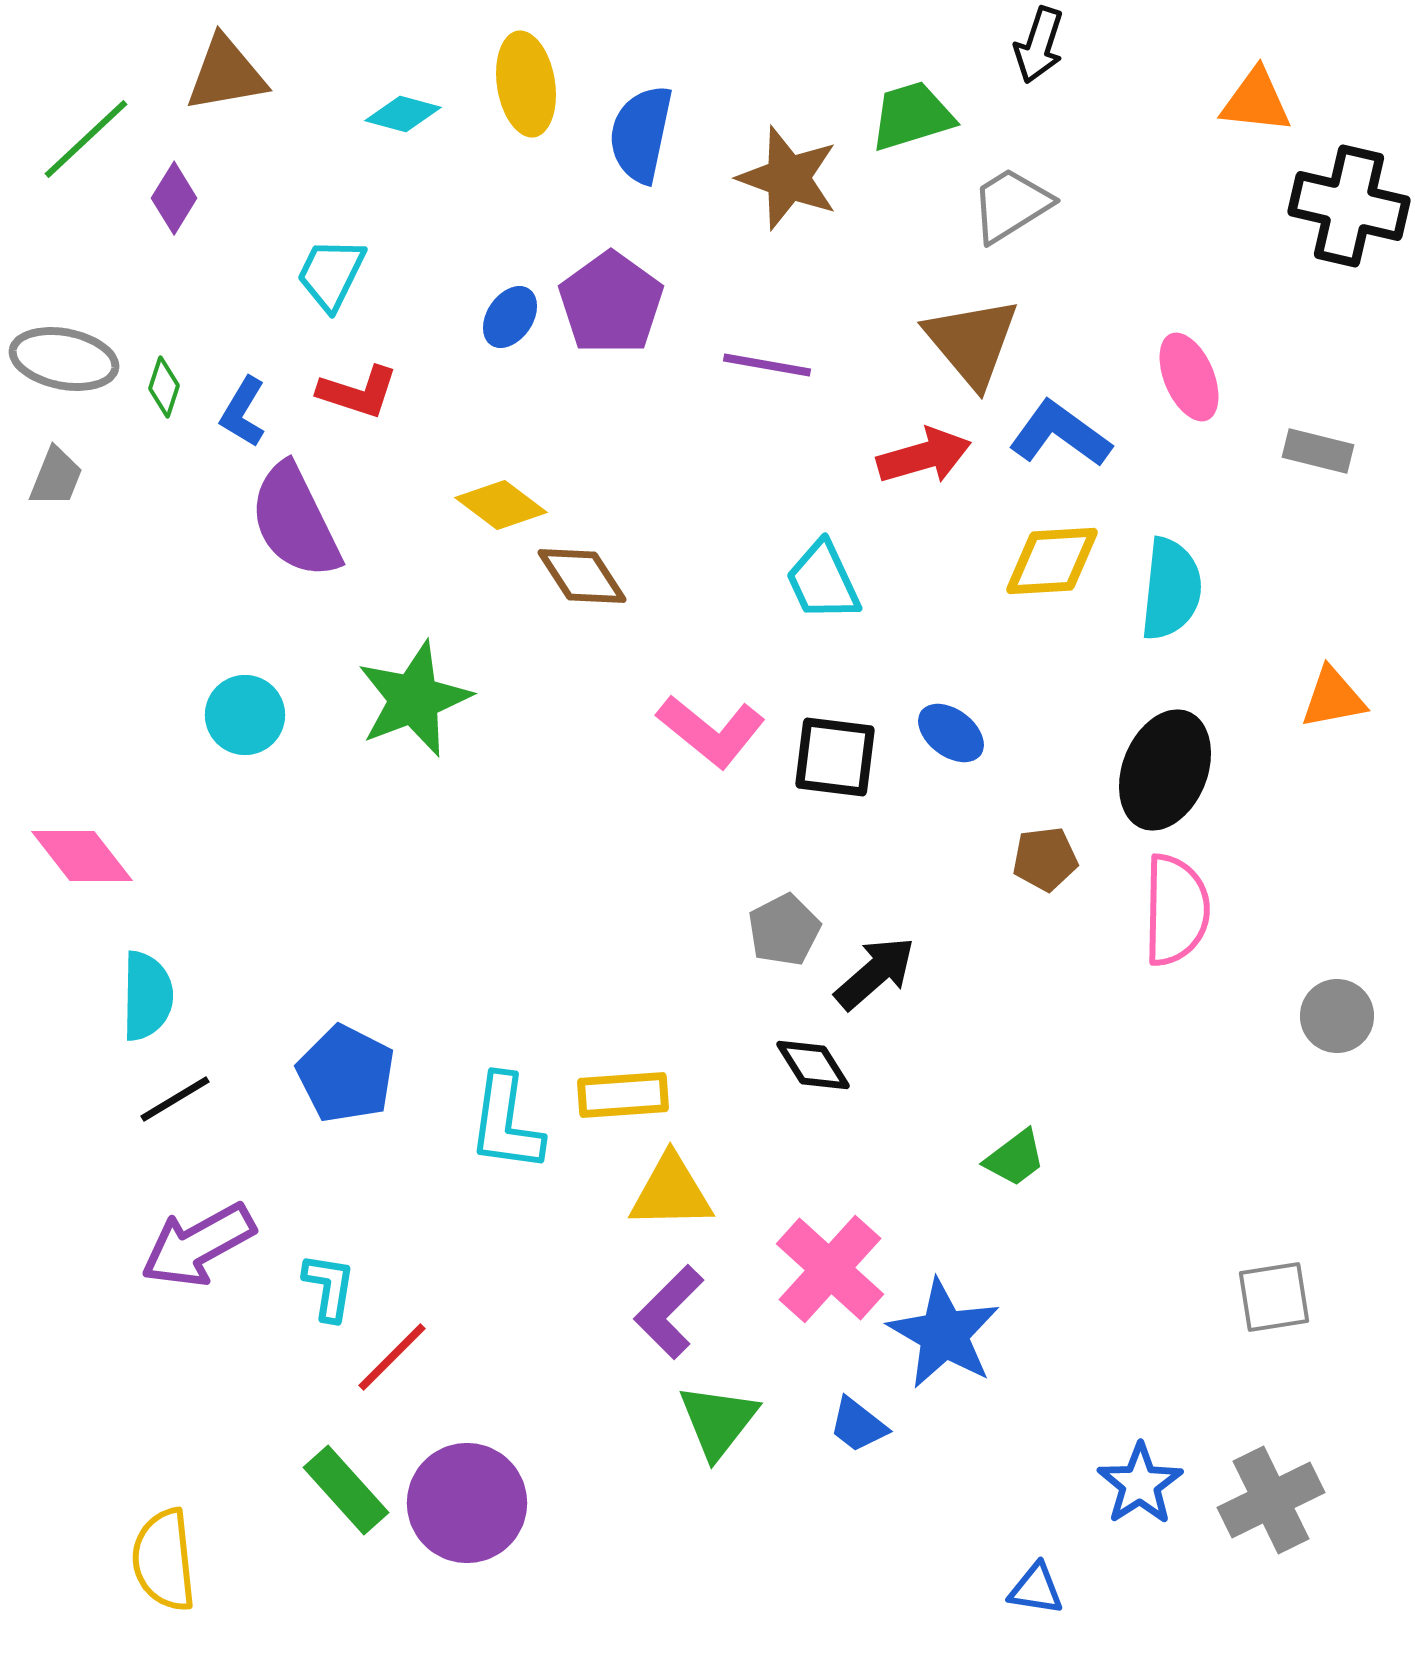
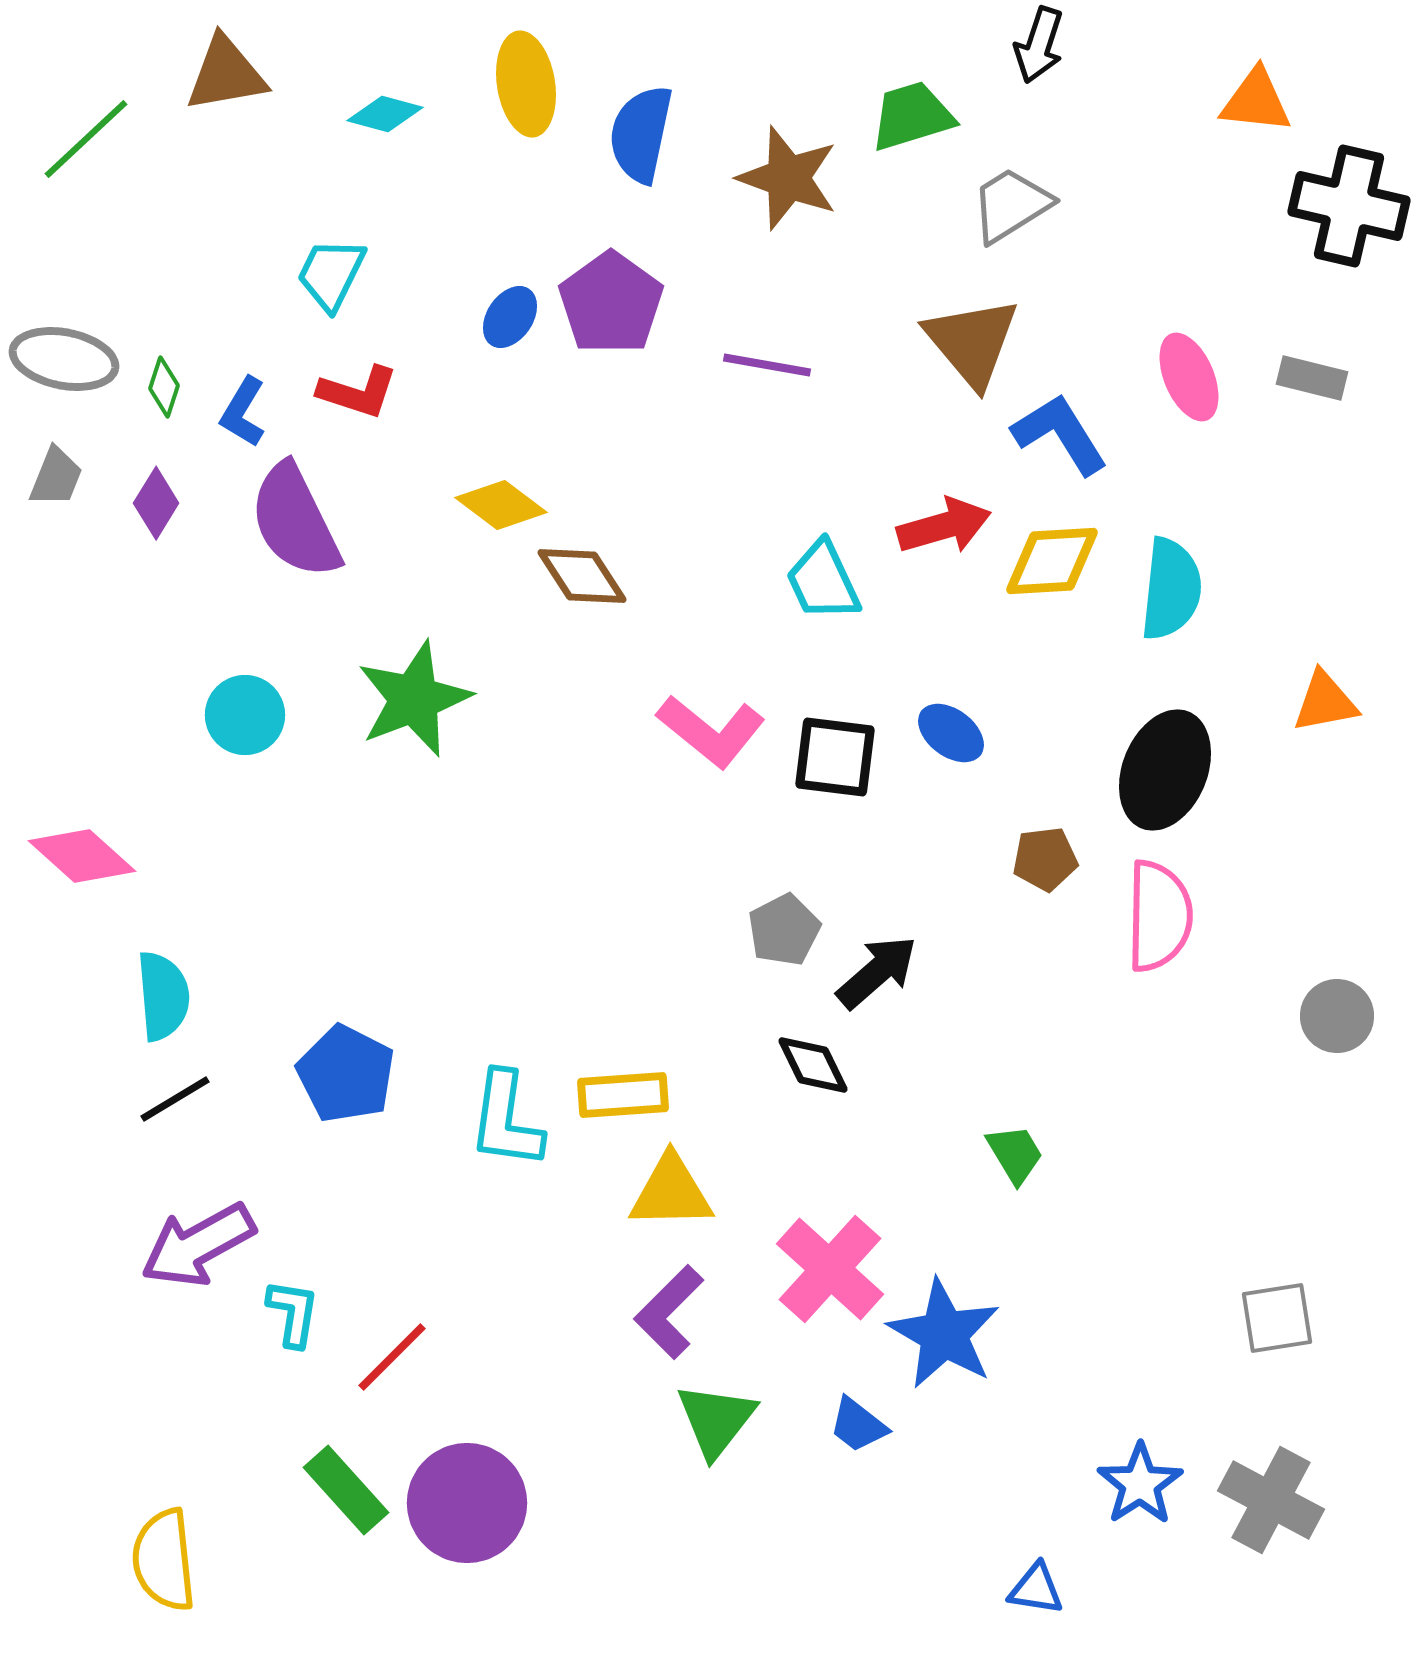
cyan diamond at (403, 114): moved 18 px left
purple diamond at (174, 198): moved 18 px left, 305 px down
blue L-shape at (1060, 434): rotated 22 degrees clockwise
gray rectangle at (1318, 451): moved 6 px left, 73 px up
red arrow at (924, 456): moved 20 px right, 70 px down
orange triangle at (1333, 698): moved 8 px left, 4 px down
pink diamond at (82, 856): rotated 10 degrees counterclockwise
pink semicircle at (1176, 910): moved 17 px left, 6 px down
black arrow at (875, 973): moved 2 px right, 1 px up
cyan semicircle at (147, 996): moved 16 px right; rotated 6 degrees counterclockwise
black diamond at (813, 1065): rotated 6 degrees clockwise
cyan L-shape at (506, 1123): moved 3 px up
green trapezoid at (1015, 1158): moved 4 px up; rotated 84 degrees counterclockwise
cyan L-shape at (329, 1287): moved 36 px left, 26 px down
gray square at (1274, 1297): moved 3 px right, 21 px down
green triangle at (718, 1421): moved 2 px left, 1 px up
gray cross at (1271, 1500): rotated 36 degrees counterclockwise
